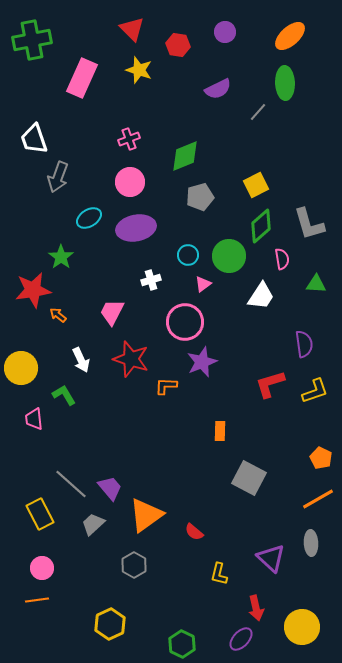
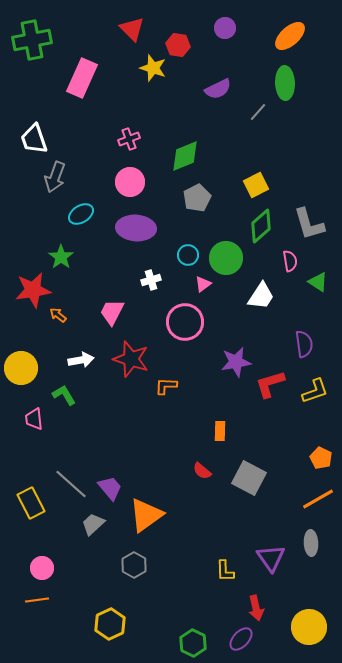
purple circle at (225, 32): moved 4 px up
yellow star at (139, 70): moved 14 px right, 2 px up
gray arrow at (58, 177): moved 3 px left
gray pentagon at (200, 197): moved 3 px left, 1 px down; rotated 12 degrees counterclockwise
cyan ellipse at (89, 218): moved 8 px left, 4 px up
purple ellipse at (136, 228): rotated 15 degrees clockwise
green circle at (229, 256): moved 3 px left, 2 px down
pink semicircle at (282, 259): moved 8 px right, 2 px down
green triangle at (316, 284): moved 2 px right, 2 px up; rotated 30 degrees clockwise
white arrow at (81, 360): rotated 75 degrees counterclockwise
purple star at (202, 362): moved 34 px right; rotated 12 degrees clockwise
yellow rectangle at (40, 514): moved 9 px left, 11 px up
red semicircle at (194, 532): moved 8 px right, 61 px up
purple triangle at (271, 558): rotated 12 degrees clockwise
yellow L-shape at (219, 574): moved 6 px right, 3 px up; rotated 15 degrees counterclockwise
yellow circle at (302, 627): moved 7 px right
green hexagon at (182, 644): moved 11 px right, 1 px up
